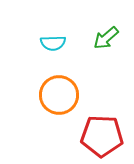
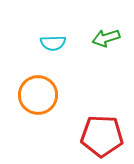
green arrow: rotated 24 degrees clockwise
orange circle: moved 21 px left
